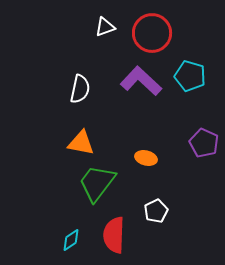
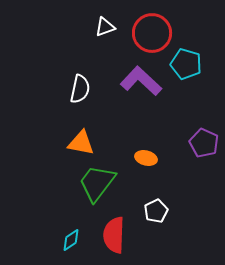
cyan pentagon: moved 4 px left, 12 px up
